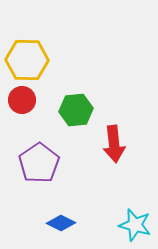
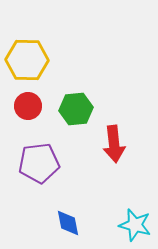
red circle: moved 6 px right, 6 px down
green hexagon: moved 1 px up
purple pentagon: rotated 27 degrees clockwise
blue diamond: moved 7 px right; rotated 52 degrees clockwise
